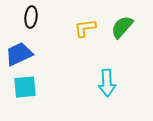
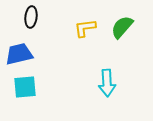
blue trapezoid: rotated 12 degrees clockwise
